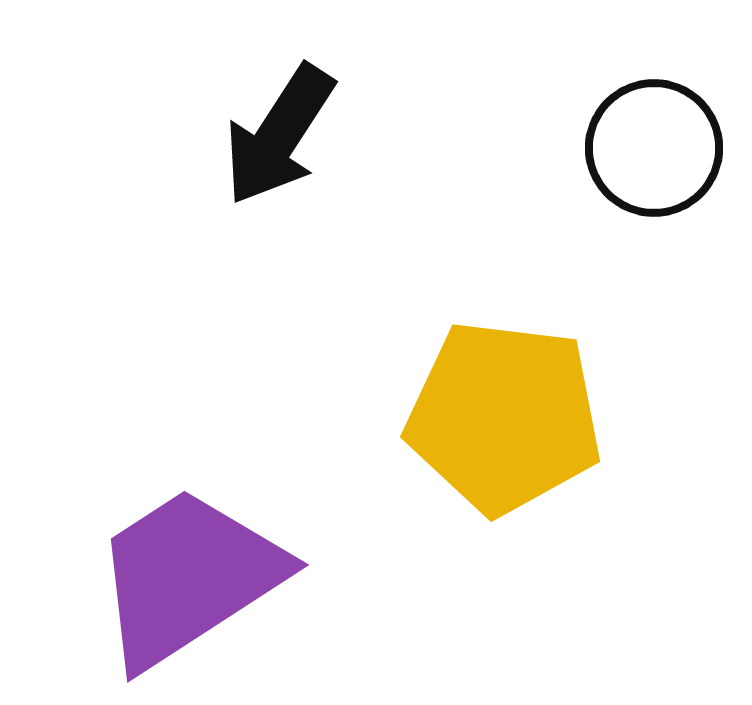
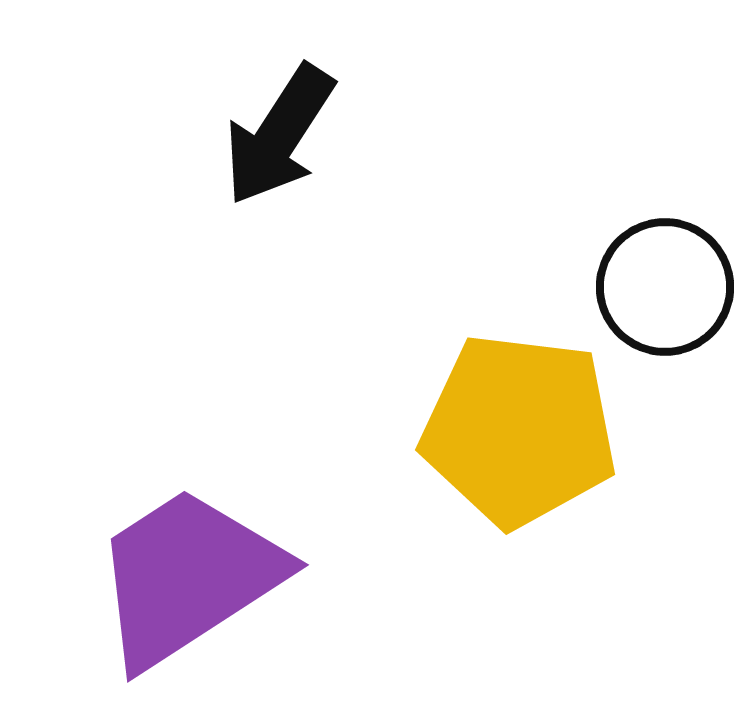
black circle: moved 11 px right, 139 px down
yellow pentagon: moved 15 px right, 13 px down
